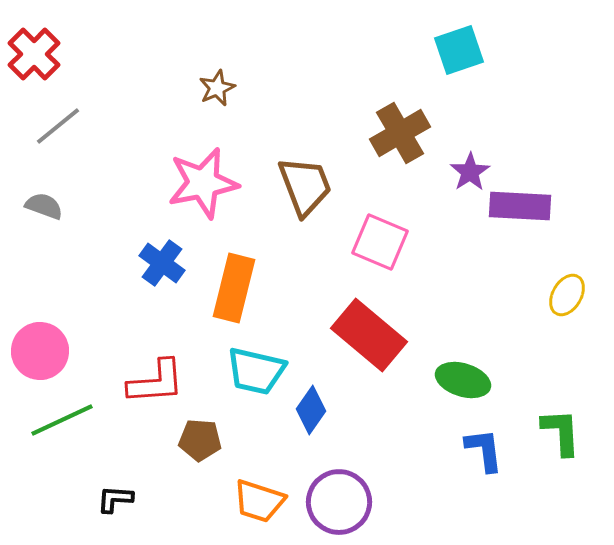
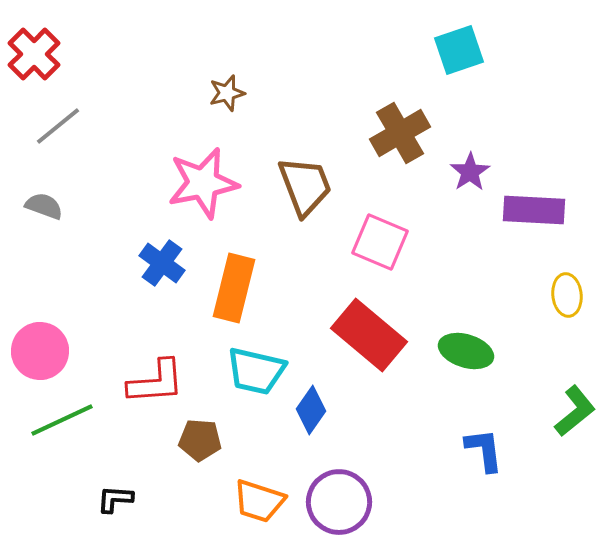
brown star: moved 10 px right, 5 px down; rotated 9 degrees clockwise
purple rectangle: moved 14 px right, 4 px down
yellow ellipse: rotated 36 degrees counterclockwise
green ellipse: moved 3 px right, 29 px up
green L-shape: moved 14 px right, 21 px up; rotated 54 degrees clockwise
